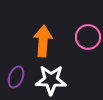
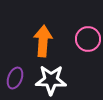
pink circle: moved 2 px down
purple ellipse: moved 1 px left, 1 px down
